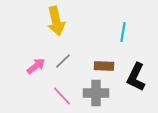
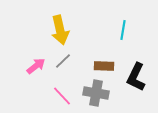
yellow arrow: moved 4 px right, 9 px down
cyan line: moved 2 px up
gray cross: rotated 10 degrees clockwise
